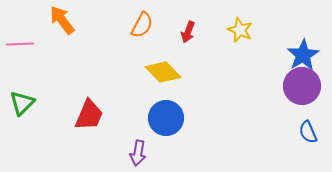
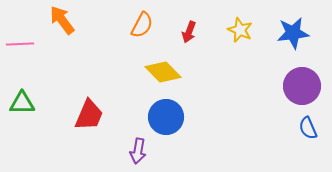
red arrow: moved 1 px right
blue star: moved 10 px left, 22 px up; rotated 24 degrees clockwise
green triangle: rotated 44 degrees clockwise
blue circle: moved 1 px up
blue semicircle: moved 4 px up
purple arrow: moved 2 px up
